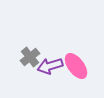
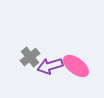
pink ellipse: rotated 16 degrees counterclockwise
